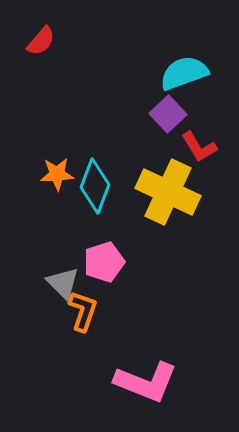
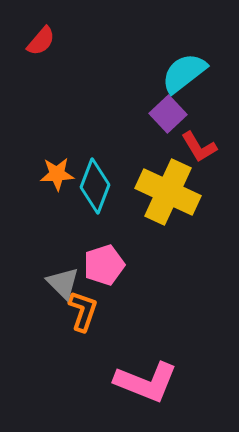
cyan semicircle: rotated 18 degrees counterclockwise
pink pentagon: moved 3 px down
